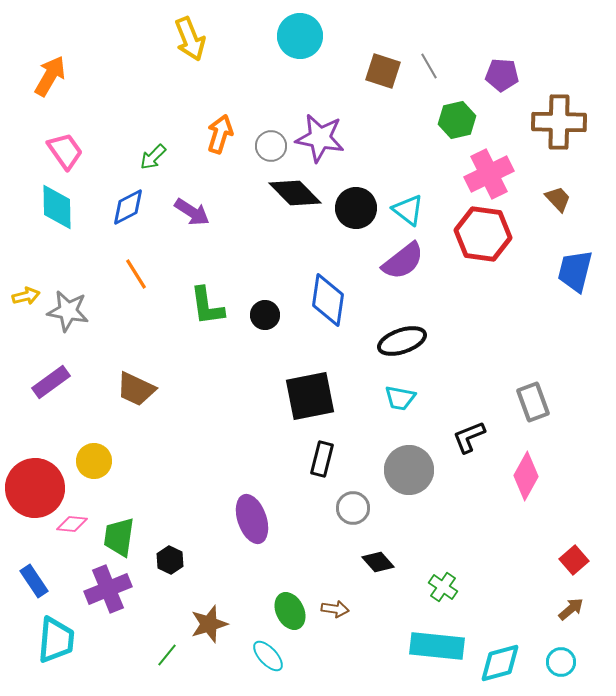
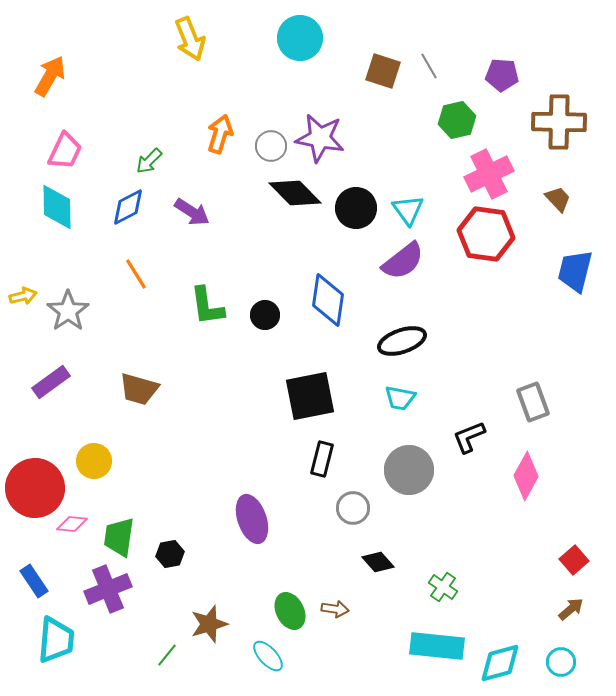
cyan circle at (300, 36): moved 2 px down
pink trapezoid at (65, 151): rotated 60 degrees clockwise
green arrow at (153, 157): moved 4 px left, 4 px down
cyan triangle at (408, 210): rotated 16 degrees clockwise
red hexagon at (483, 234): moved 3 px right
yellow arrow at (26, 296): moved 3 px left
gray star at (68, 311): rotated 27 degrees clockwise
brown trapezoid at (136, 389): moved 3 px right; rotated 9 degrees counterclockwise
black hexagon at (170, 560): moved 6 px up; rotated 24 degrees clockwise
